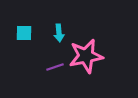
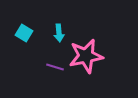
cyan square: rotated 30 degrees clockwise
purple line: rotated 36 degrees clockwise
